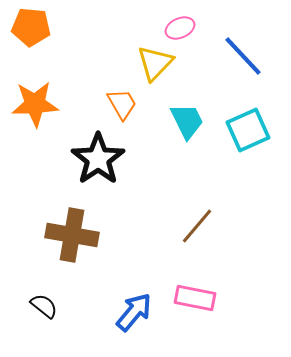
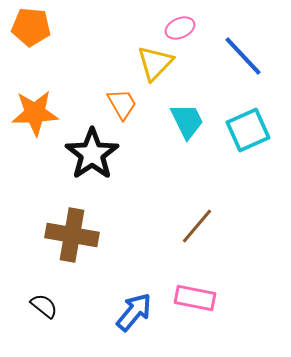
orange star: moved 9 px down
black star: moved 6 px left, 5 px up
